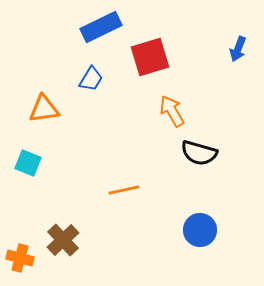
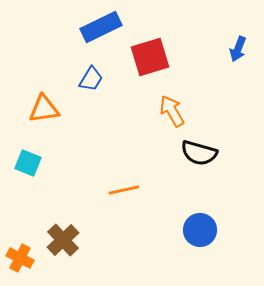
orange cross: rotated 12 degrees clockwise
